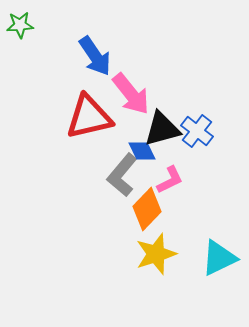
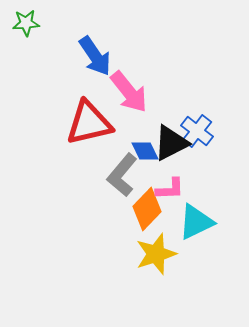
green star: moved 6 px right, 2 px up
pink arrow: moved 2 px left, 2 px up
red triangle: moved 6 px down
black triangle: moved 9 px right, 14 px down; rotated 12 degrees counterclockwise
blue diamond: moved 3 px right
pink L-shape: moved 9 px down; rotated 24 degrees clockwise
cyan triangle: moved 23 px left, 36 px up
